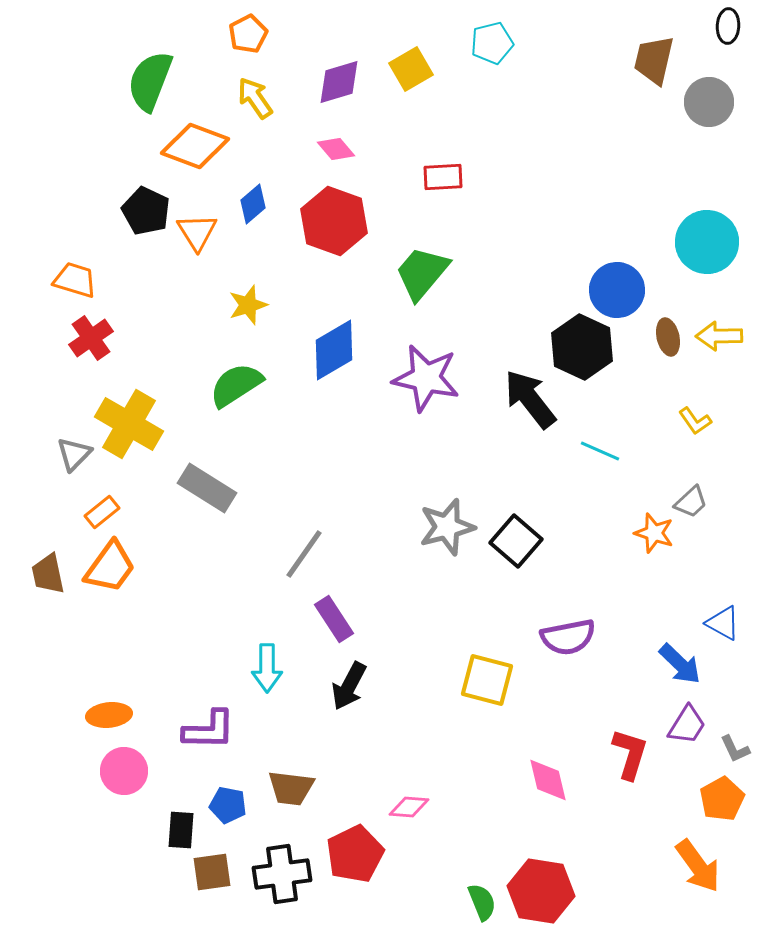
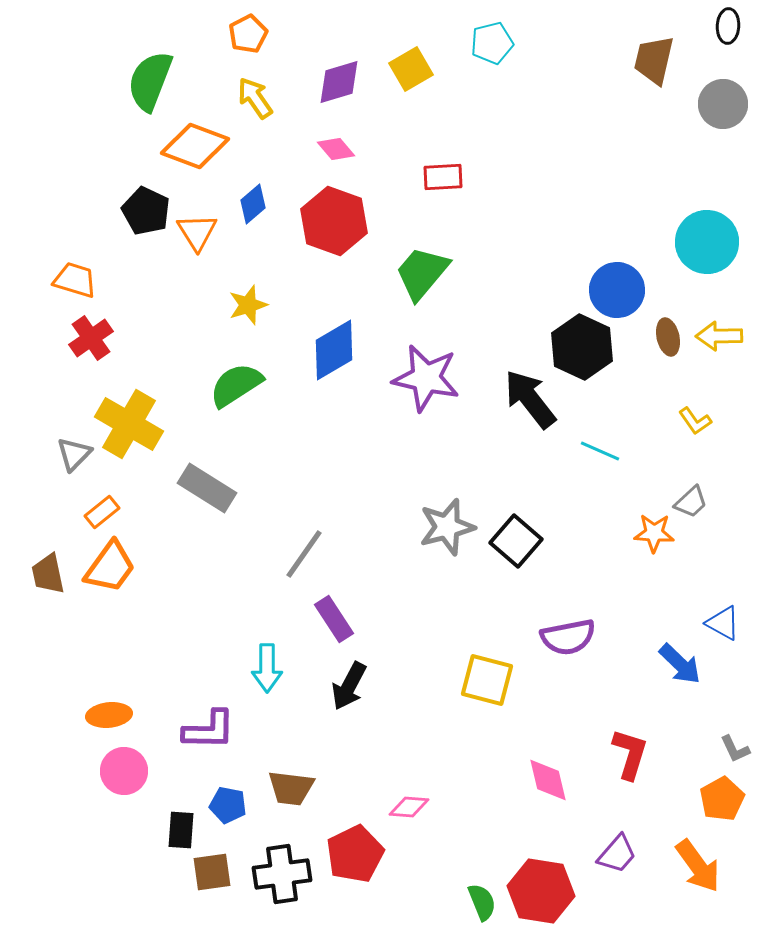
gray circle at (709, 102): moved 14 px right, 2 px down
orange star at (654, 533): rotated 15 degrees counterclockwise
purple trapezoid at (687, 725): moved 70 px left, 129 px down; rotated 9 degrees clockwise
